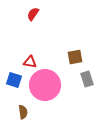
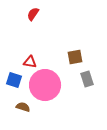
brown semicircle: moved 5 px up; rotated 64 degrees counterclockwise
